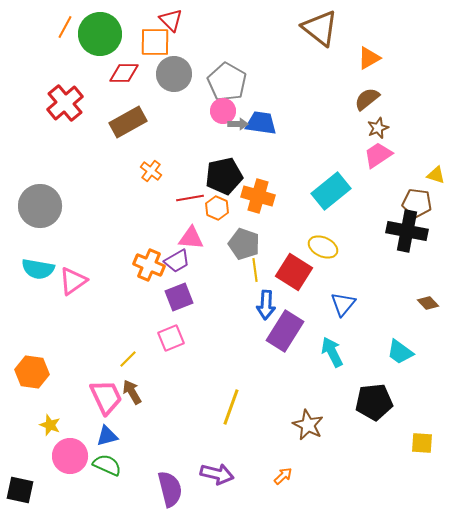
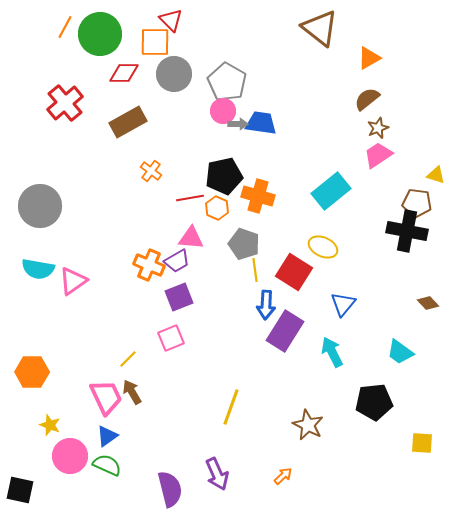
orange hexagon at (32, 372): rotated 8 degrees counterclockwise
blue triangle at (107, 436): rotated 20 degrees counterclockwise
purple arrow at (217, 474): rotated 52 degrees clockwise
